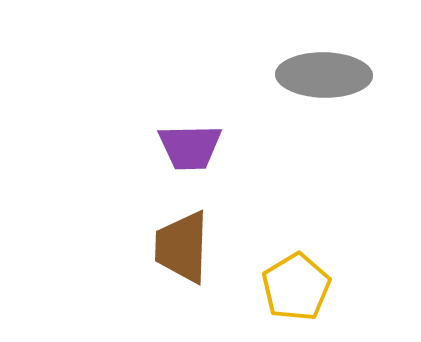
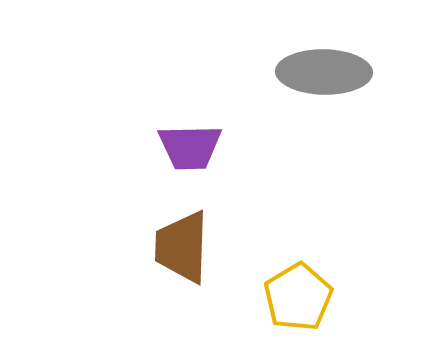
gray ellipse: moved 3 px up
yellow pentagon: moved 2 px right, 10 px down
